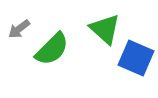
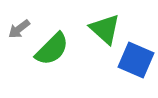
blue square: moved 2 px down
